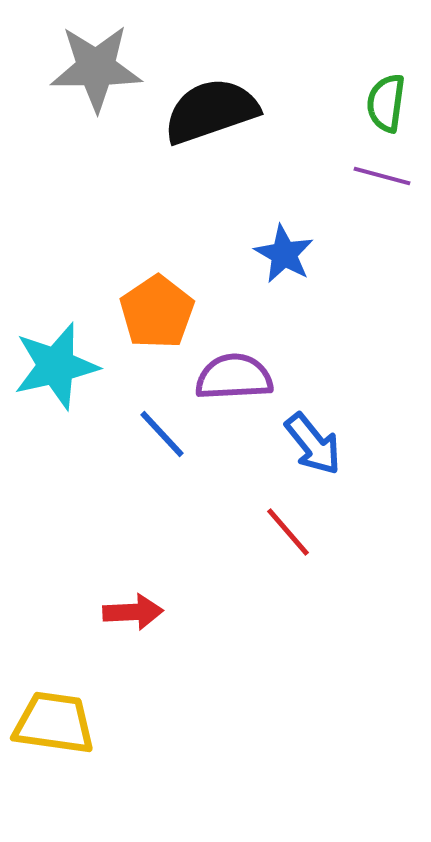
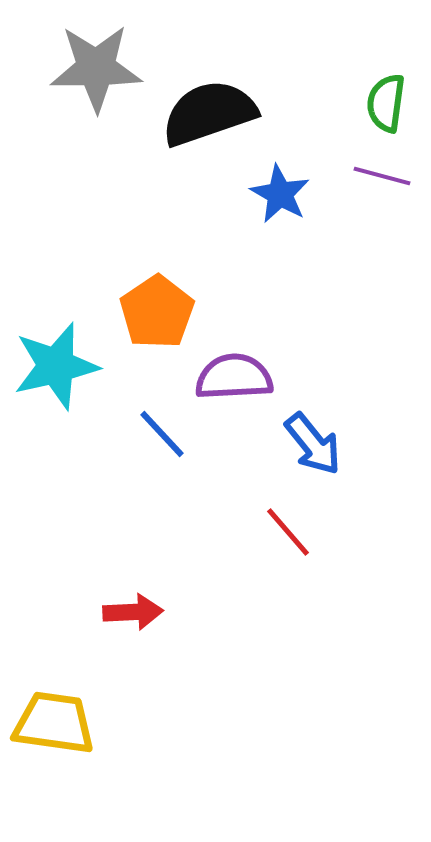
black semicircle: moved 2 px left, 2 px down
blue star: moved 4 px left, 60 px up
